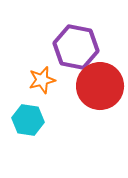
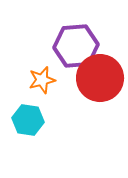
purple hexagon: moved 1 px up; rotated 15 degrees counterclockwise
red circle: moved 8 px up
